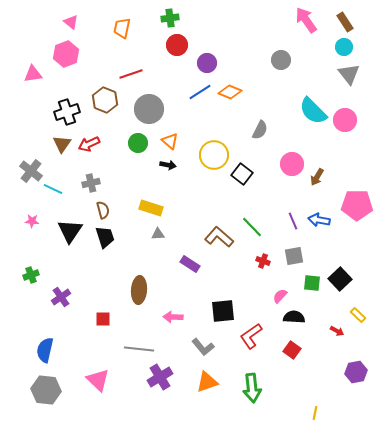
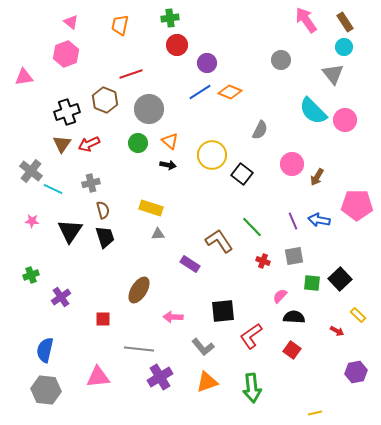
orange trapezoid at (122, 28): moved 2 px left, 3 px up
pink triangle at (33, 74): moved 9 px left, 3 px down
gray triangle at (349, 74): moved 16 px left
yellow circle at (214, 155): moved 2 px left
brown L-shape at (219, 237): moved 4 px down; rotated 16 degrees clockwise
brown ellipse at (139, 290): rotated 28 degrees clockwise
pink triangle at (98, 380): moved 3 px up; rotated 50 degrees counterclockwise
yellow line at (315, 413): rotated 64 degrees clockwise
